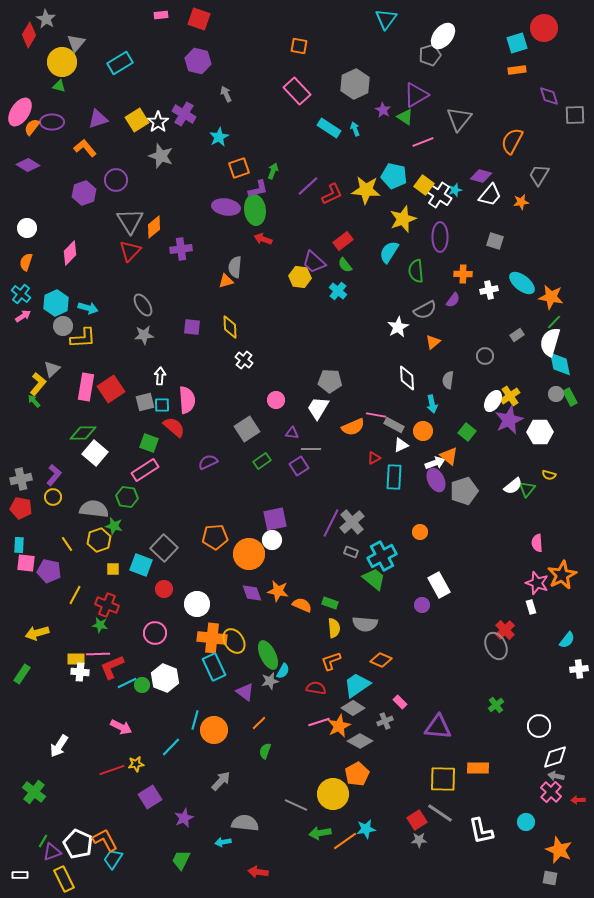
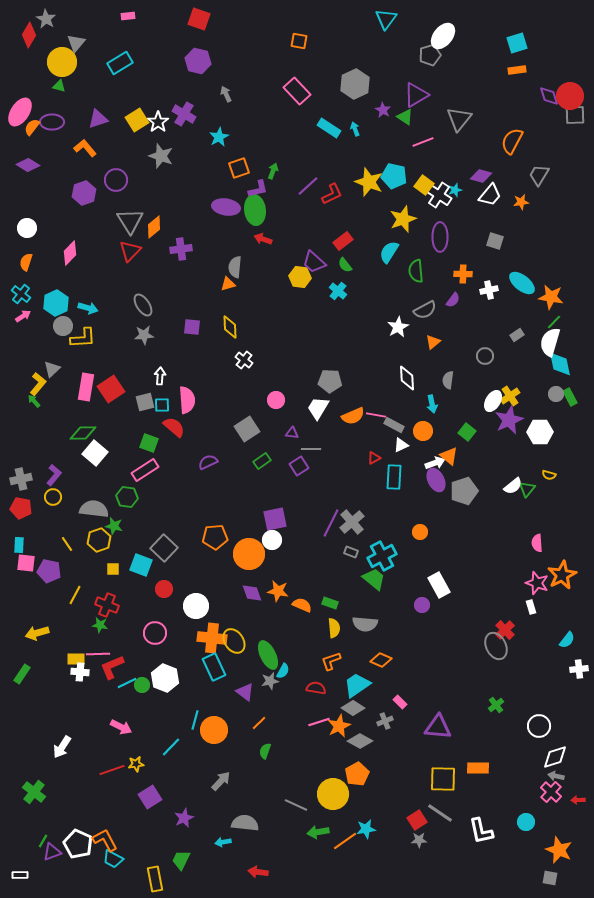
pink rectangle at (161, 15): moved 33 px left, 1 px down
red circle at (544, 28): moved 26 px right, 68 px down
orange square at (299, 46): moved 5 px up
yellow star at (366, 190): moved 3 px right, 8 px up; rotated 16 degrees clockwise
orange triangle at (226, 281): moved 2 px right, 3 px down
orange semicircle at (353, 427): moved 11 px up
white circle at (197, 604): moved 1 px left, 2 px down
white arrow at (59, 746): moved 3 px right, 1 px down
green arrow at (320, 833): moved 2 px left, 1 px up
cyan trapezoid at (113, 859): rotated 95 degrees counterclockwise
yellow rectangle at (64, 879): moved 91 px right; rotated 15 degrees clockwise
